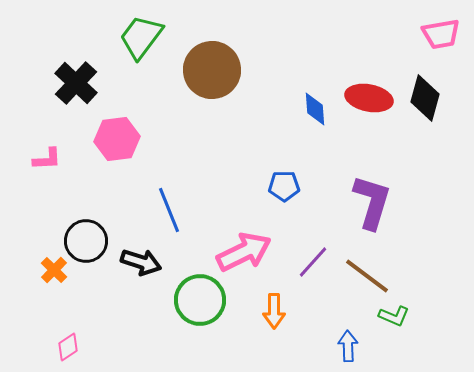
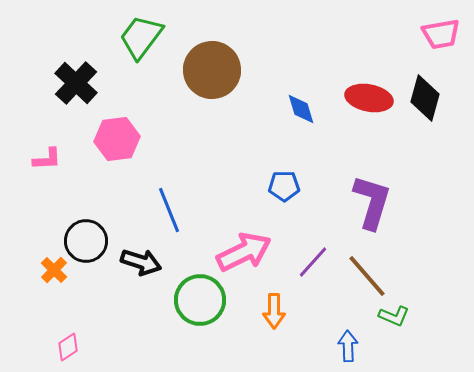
blue diamond: moved 14 px left; rotated 12 degrees counterclockwise
brown line: rotated 12 degrees clockwise
